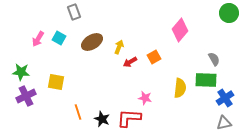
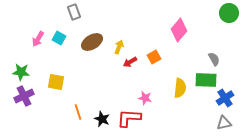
pink diamond: moved 1 px left
purple cross: moved 2 px left
